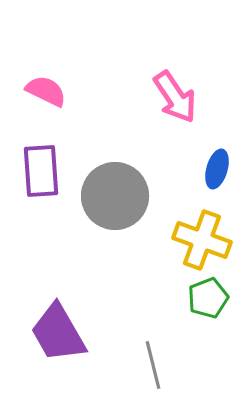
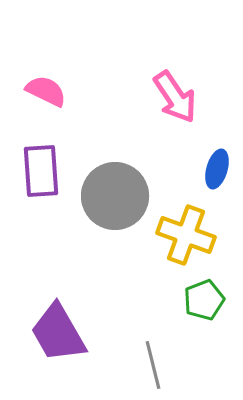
yellow cross: moved 16 px left, 5 px up
green pentagon: moved 4 px left, 2 px down
